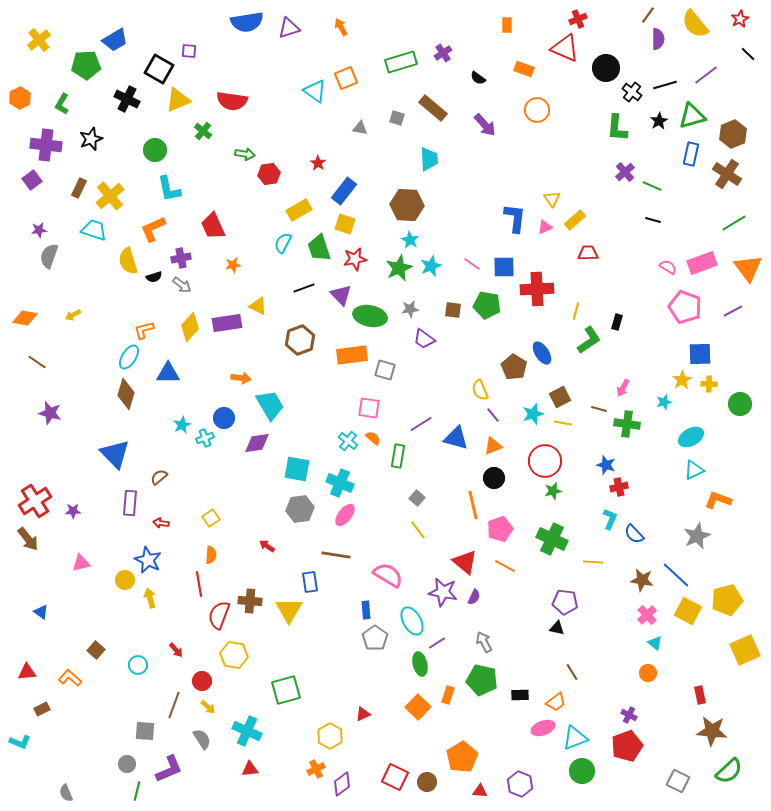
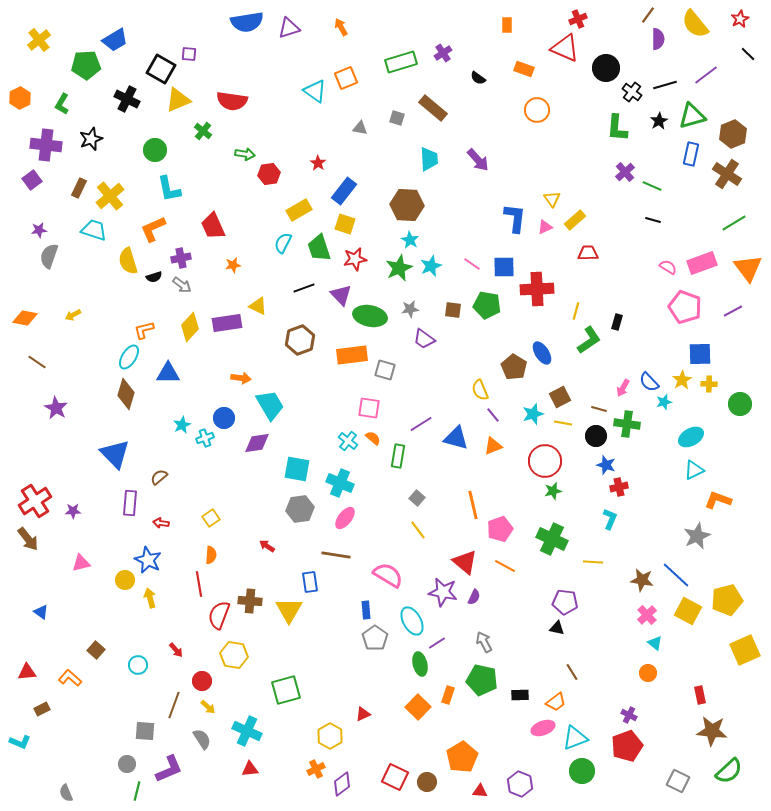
purple square at (189, 51): moved 3 px down
black square at (159, 69): moved 2 px right
purple arrow at (485, 125): moved 7 px left, 35 px down
purple star at (50, 413): moved 6 px right, 5 px up; rotated 15 degrees clockwise
black circle at (494, 478): moved 102 px right, 42 px up
pink ellipse at (345, 515): moved 3 px down
blue semicircle at (634, 534): moved 15 px right, 152 px up
